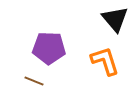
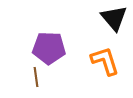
black triangle: moved 1 px left, 1 px up
brown line: moved 2 px right, 4 px up; rotated 60 degrees clockwise
